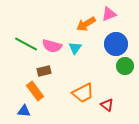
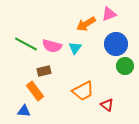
orange trapezoid: moved 2 px up
